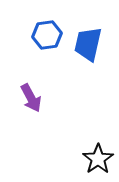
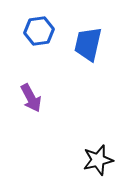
blue hexagon: moved 8 px left, 4 px up
black star: moved 1 px down; rotated 20 degrees clockwise
